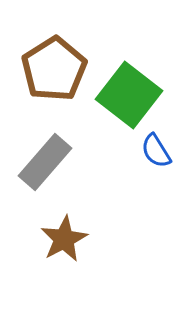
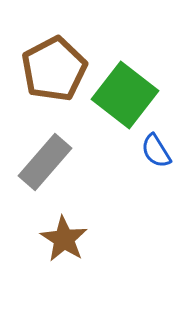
brown pentagon: rotated 4 degrees clockwise
green square: moved 4 px left
brown star: rotated 12 degrees counterclockwise
